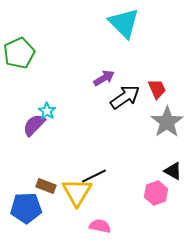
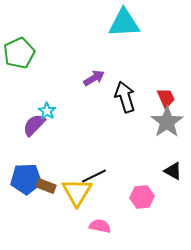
cyan triangle: rotated 48 degrees counterclockwise
purple arrow: moved 10 px left
red trapezoid: moved 9 px right, 9 px down
black arrow: rotated 72 degrees counterclockwise
pink hexagon: moved 14 px left, 4 px down; rotated 15 degrees clockwise
blue pentagon: moved 29 px up
